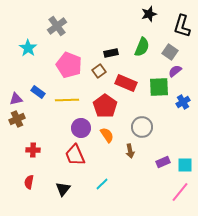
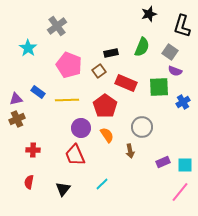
purple semicircle: rotated 120 degrees counterclockwise
